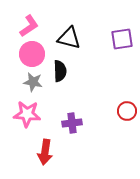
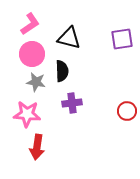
pink L-shape: moved 1 px right, 2 px up
black semicircle: moved 2 px right
gray star: moved 3 px right
purple cross: moved 20 px up
red arrow: moved 8 px left, 5 px up
